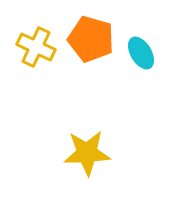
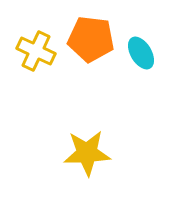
orange pentagon: rotated 9 degrees counterclockwise
yellow cross: moved 4 px down
